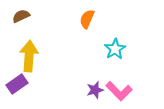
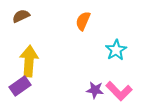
orange semicircle: moved 4 px left, 2 px down
cyan star: moved 1 px right, 1 px down
yellow arrow: moved 5 px down
purple rectangle: moved 3 px right, 2 px down
purple star: rotated 24 degrees clockwise
